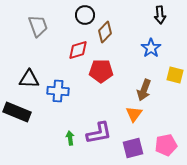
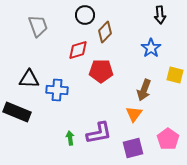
blue cross: moved 1 px left, 1 px up
pink pentagon: moved 2 px right, 6 px up; rotated 25 degrees counterclockwise
